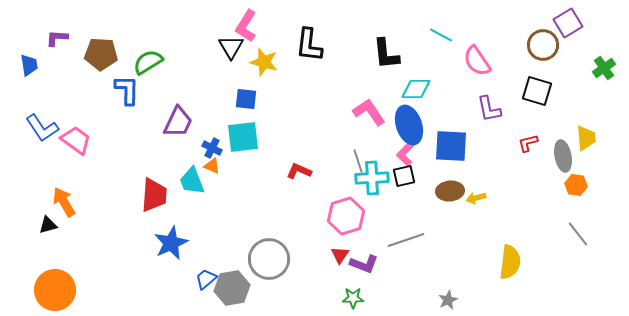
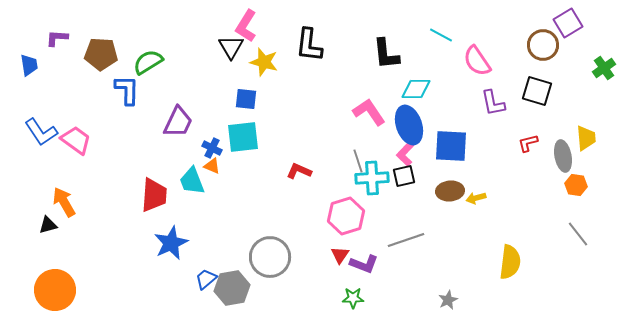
purple L-shape at (489, 109): moved 4 px right, 6 px up
blue L-shape at (42, 128): moved 1 px left, 4 px down
gray circle at (269, 259): moved 1 px right, 2 px up
